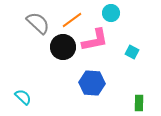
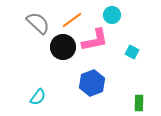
cyan circle: moved 1 px right, 2 px down
blue hexagon: rotated 25 degrees counterclockwise
cyan semicircle: moved 15 px right; rotated 84 degrees clockwise
